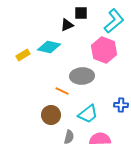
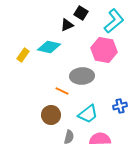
black square: rotated 32 degrees clockwise
pink hexagon: rotated 10 degrees counterclockwise
yellow rectangle: rotated 24 degrees counterclockwise
blue cross: moved 1 px left, 1 px down; rotated 16 degrees counterclockwise
